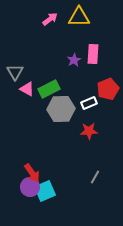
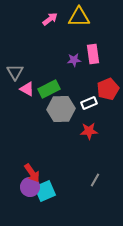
pink rectangle: rotated 12 degrees counterclockwise
purple star: rotated 24 degrees clockwise
gray line: moved 3 px down
